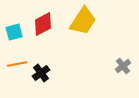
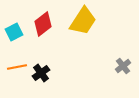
red diamond: rotated 10 degrees counterclockwise
cyan square: rotated 12 degrees counterclockwise
orange line: moved 3 px down
